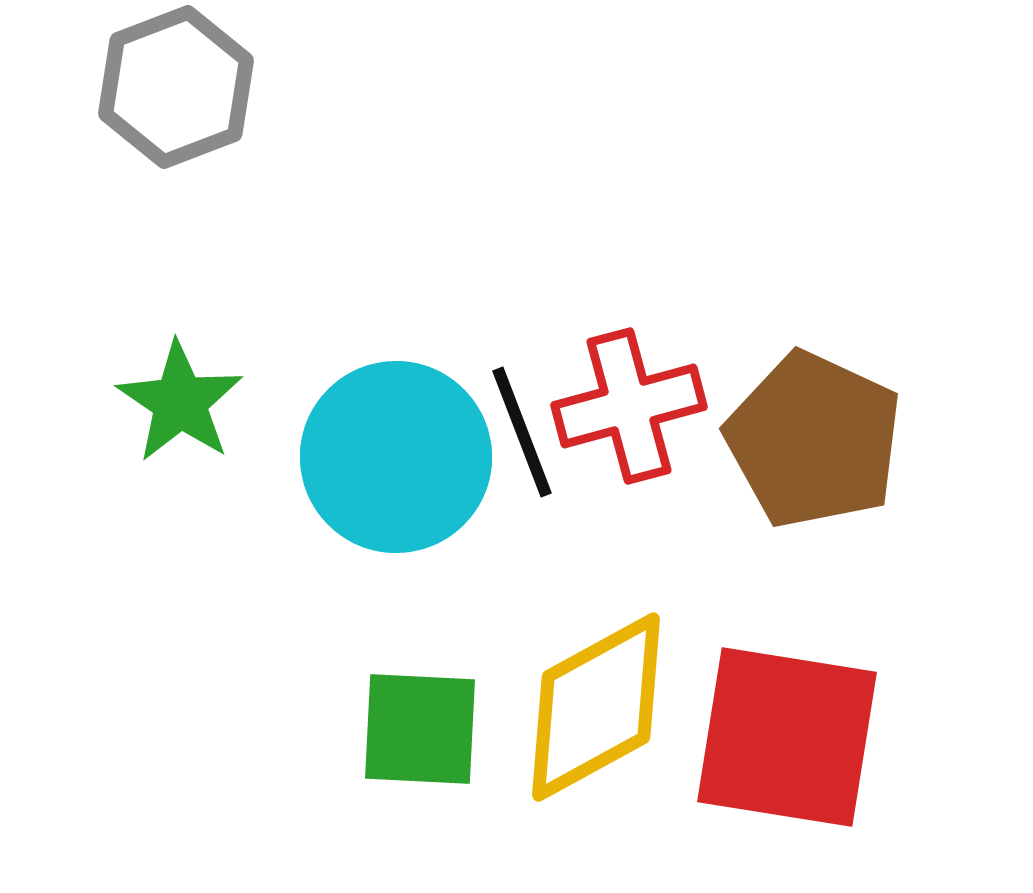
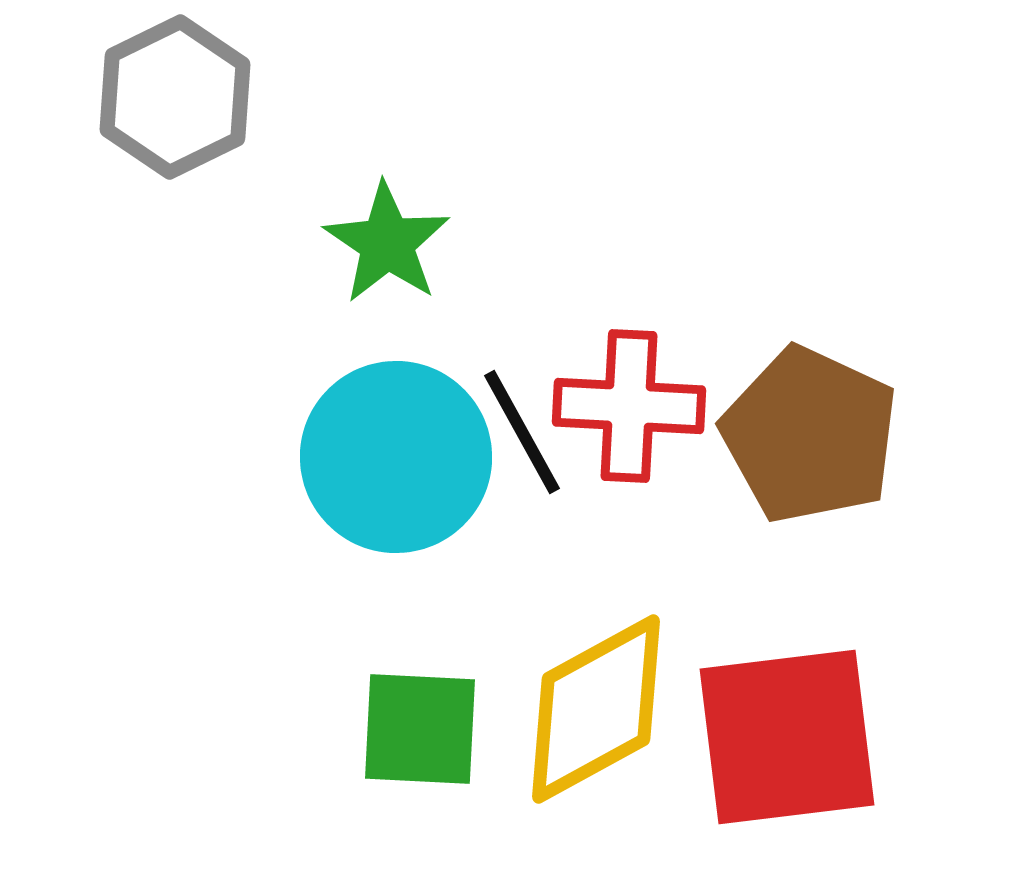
gray hexagon: moved 1 px left, 10 px down; rotated 5 degrees counterclockwise
green star: moved 207 px right, 159 px up
red cross: rotated 18 degrees clockwise
black line: rotated 8 degrees counterclockwise
brown pentagon: moved 4 px left, 5 px up
yellow diamond: moved 2 px down
red square: rotated 16 degrees counterclockwise
